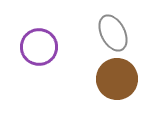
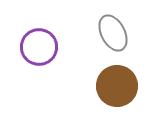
brown circle: moved 7 px down
